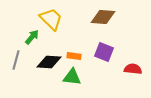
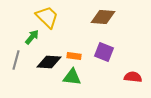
yellow trapezoid: moved 4 px left, 2 px up
red semicircle: moved 8 px down
